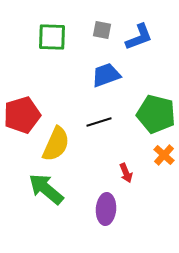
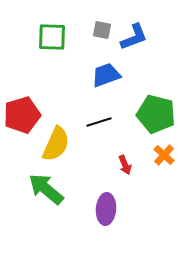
blue L-shape: moved 5 px left
red arrow: moved 1 px left, 8 px up
